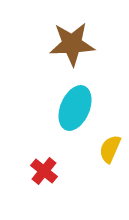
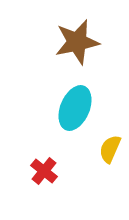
brown star: moved 5 px right, 2 px up; rotated 9 degrees counterclockwise
